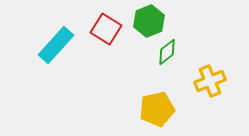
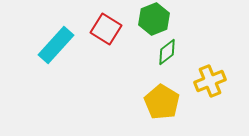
green hexagon: moved 5 px right, 2 px up
yellow pentagon: moved 5 px right, 7 px up; rotated 28 degrees counterclockwise
